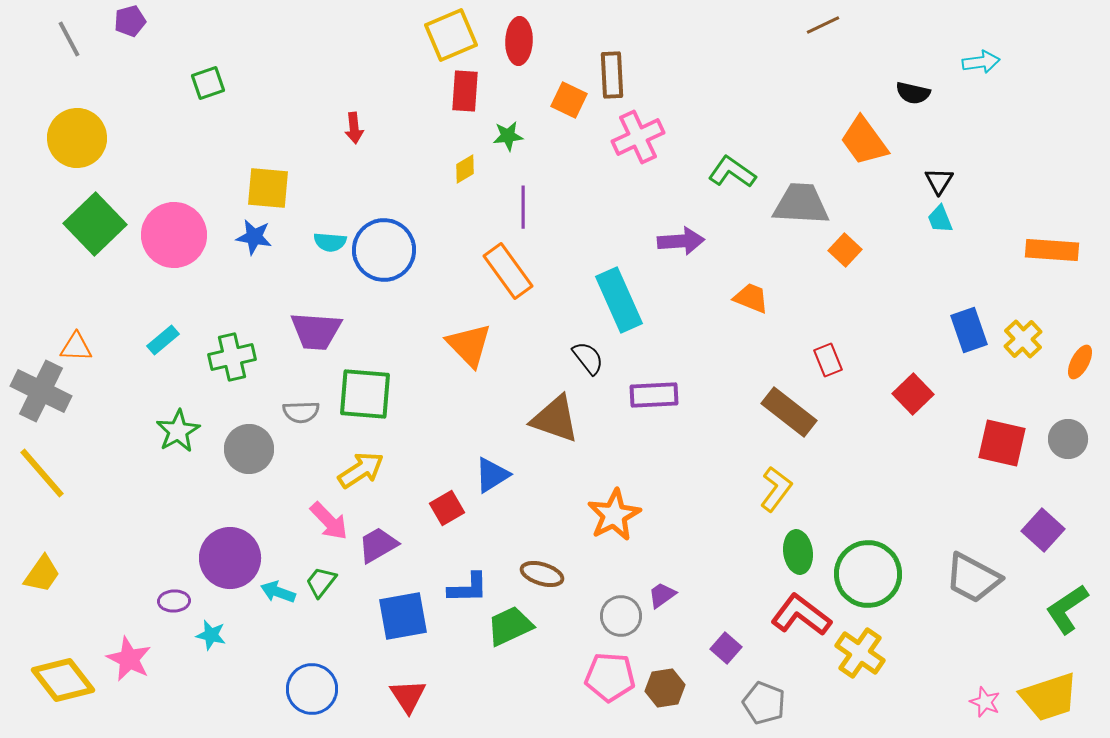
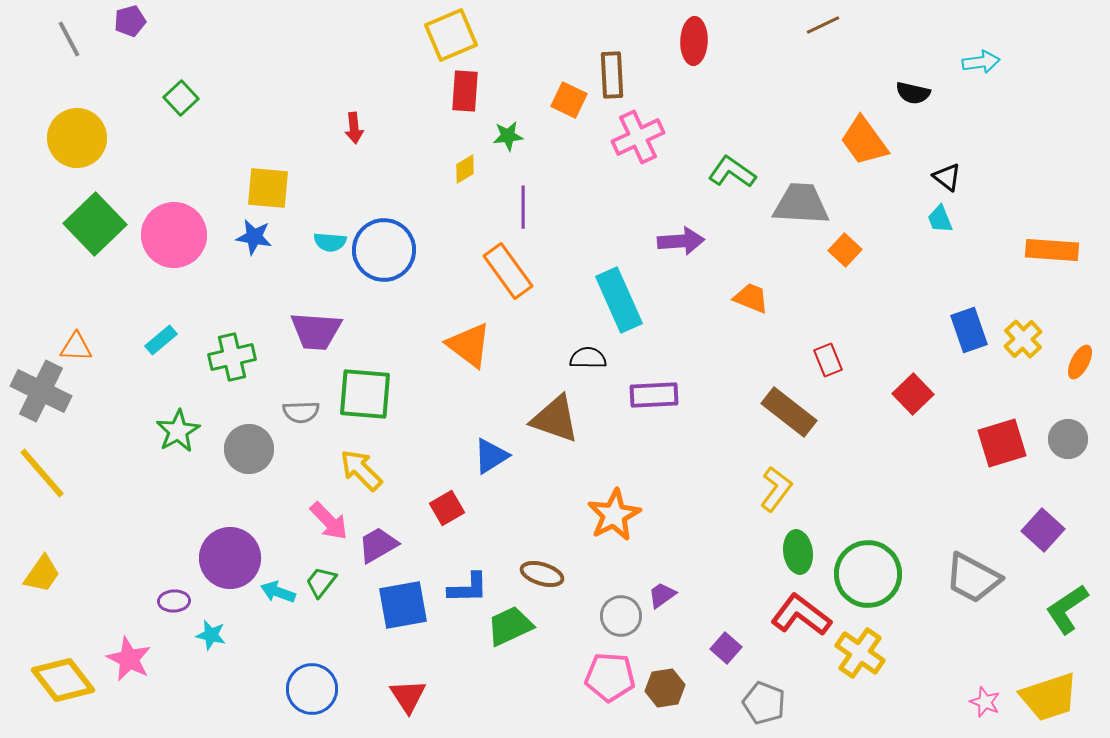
red ellipse at (519, 41): moved 175 px right
green square at (208, 83): moved 27 px left, 15 px down; rotated 24 degrees counterclockwise
black triangle at (939, 181): moved 8 px right, 4 px up; rotated 24 degrees counterclockwise
cyan rectangle at (163, 340): moved 2 px left
orange triangle at (469, 345): rotated 9 degrees counterclockwise
black semicircle at (588, 358): rotated 51 degrees counterclockwise
red square at (1002, 443): rotated 30 degrees counterclockwise
yellow arrow at (361, 470): rotated 102 degrees counterclockwise
blue triangle at (492, 475): moved 1 px left, 19 px up
blue square at (403, 616): moved 11 px up
